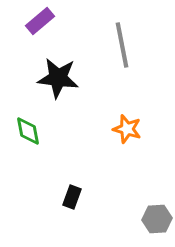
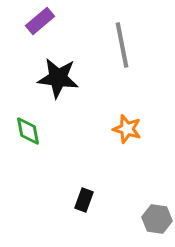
black rectangle: moved 12 px right, 3 px down
gray hexagon: rotated 12 degrees clockwise
